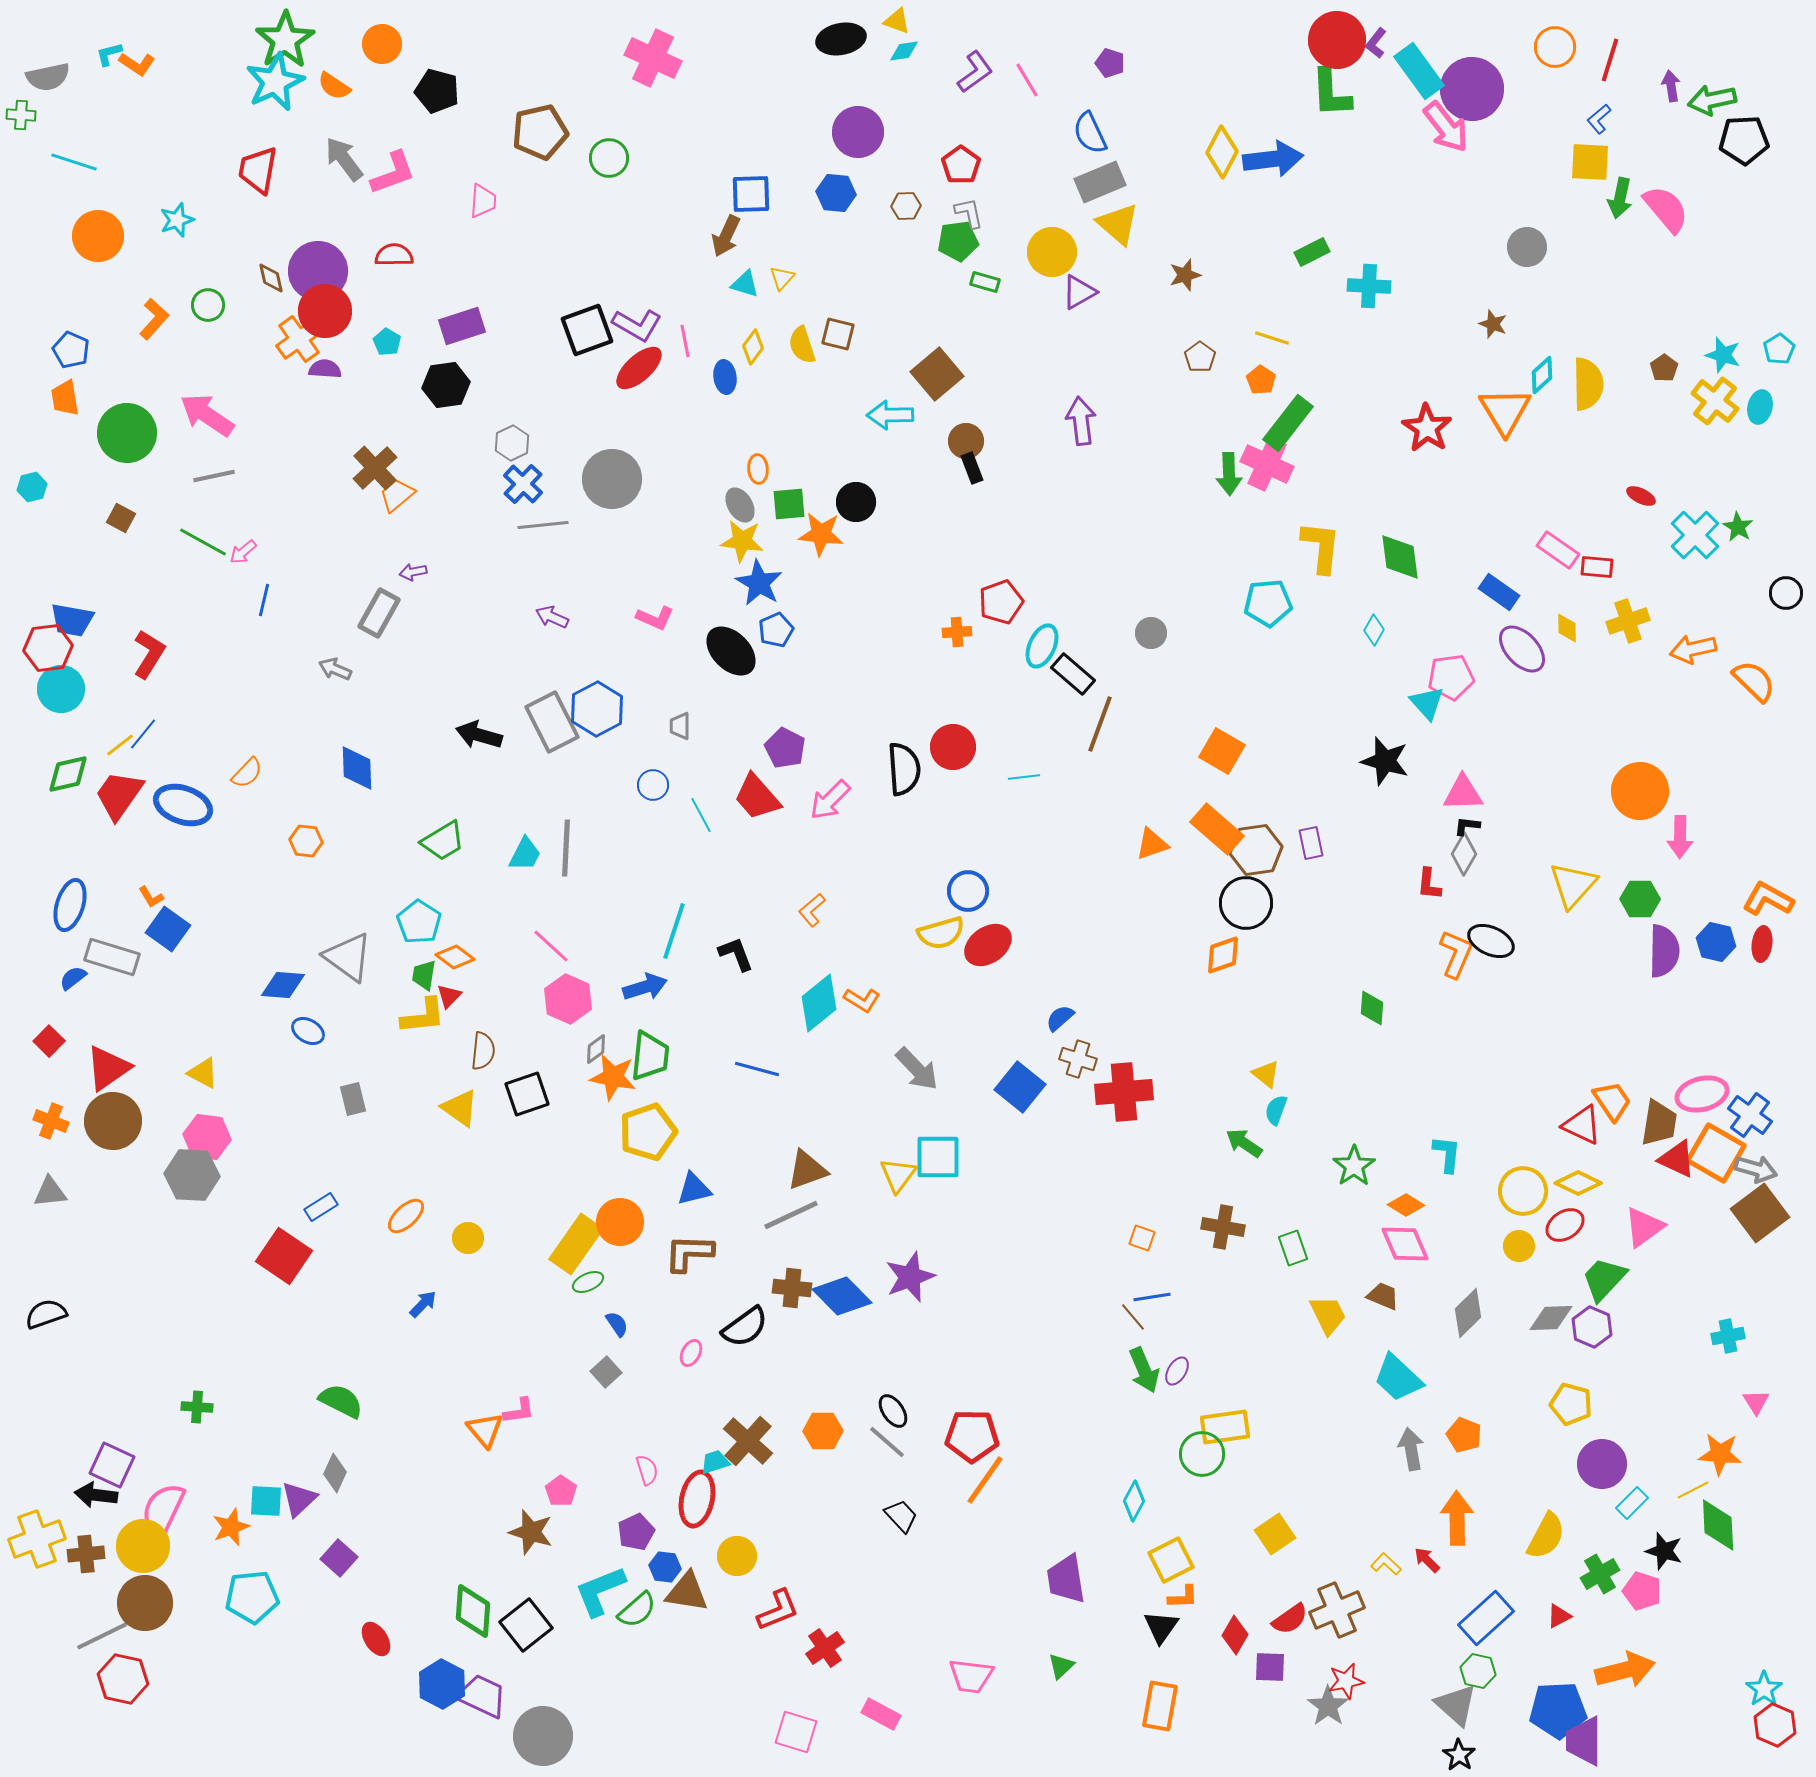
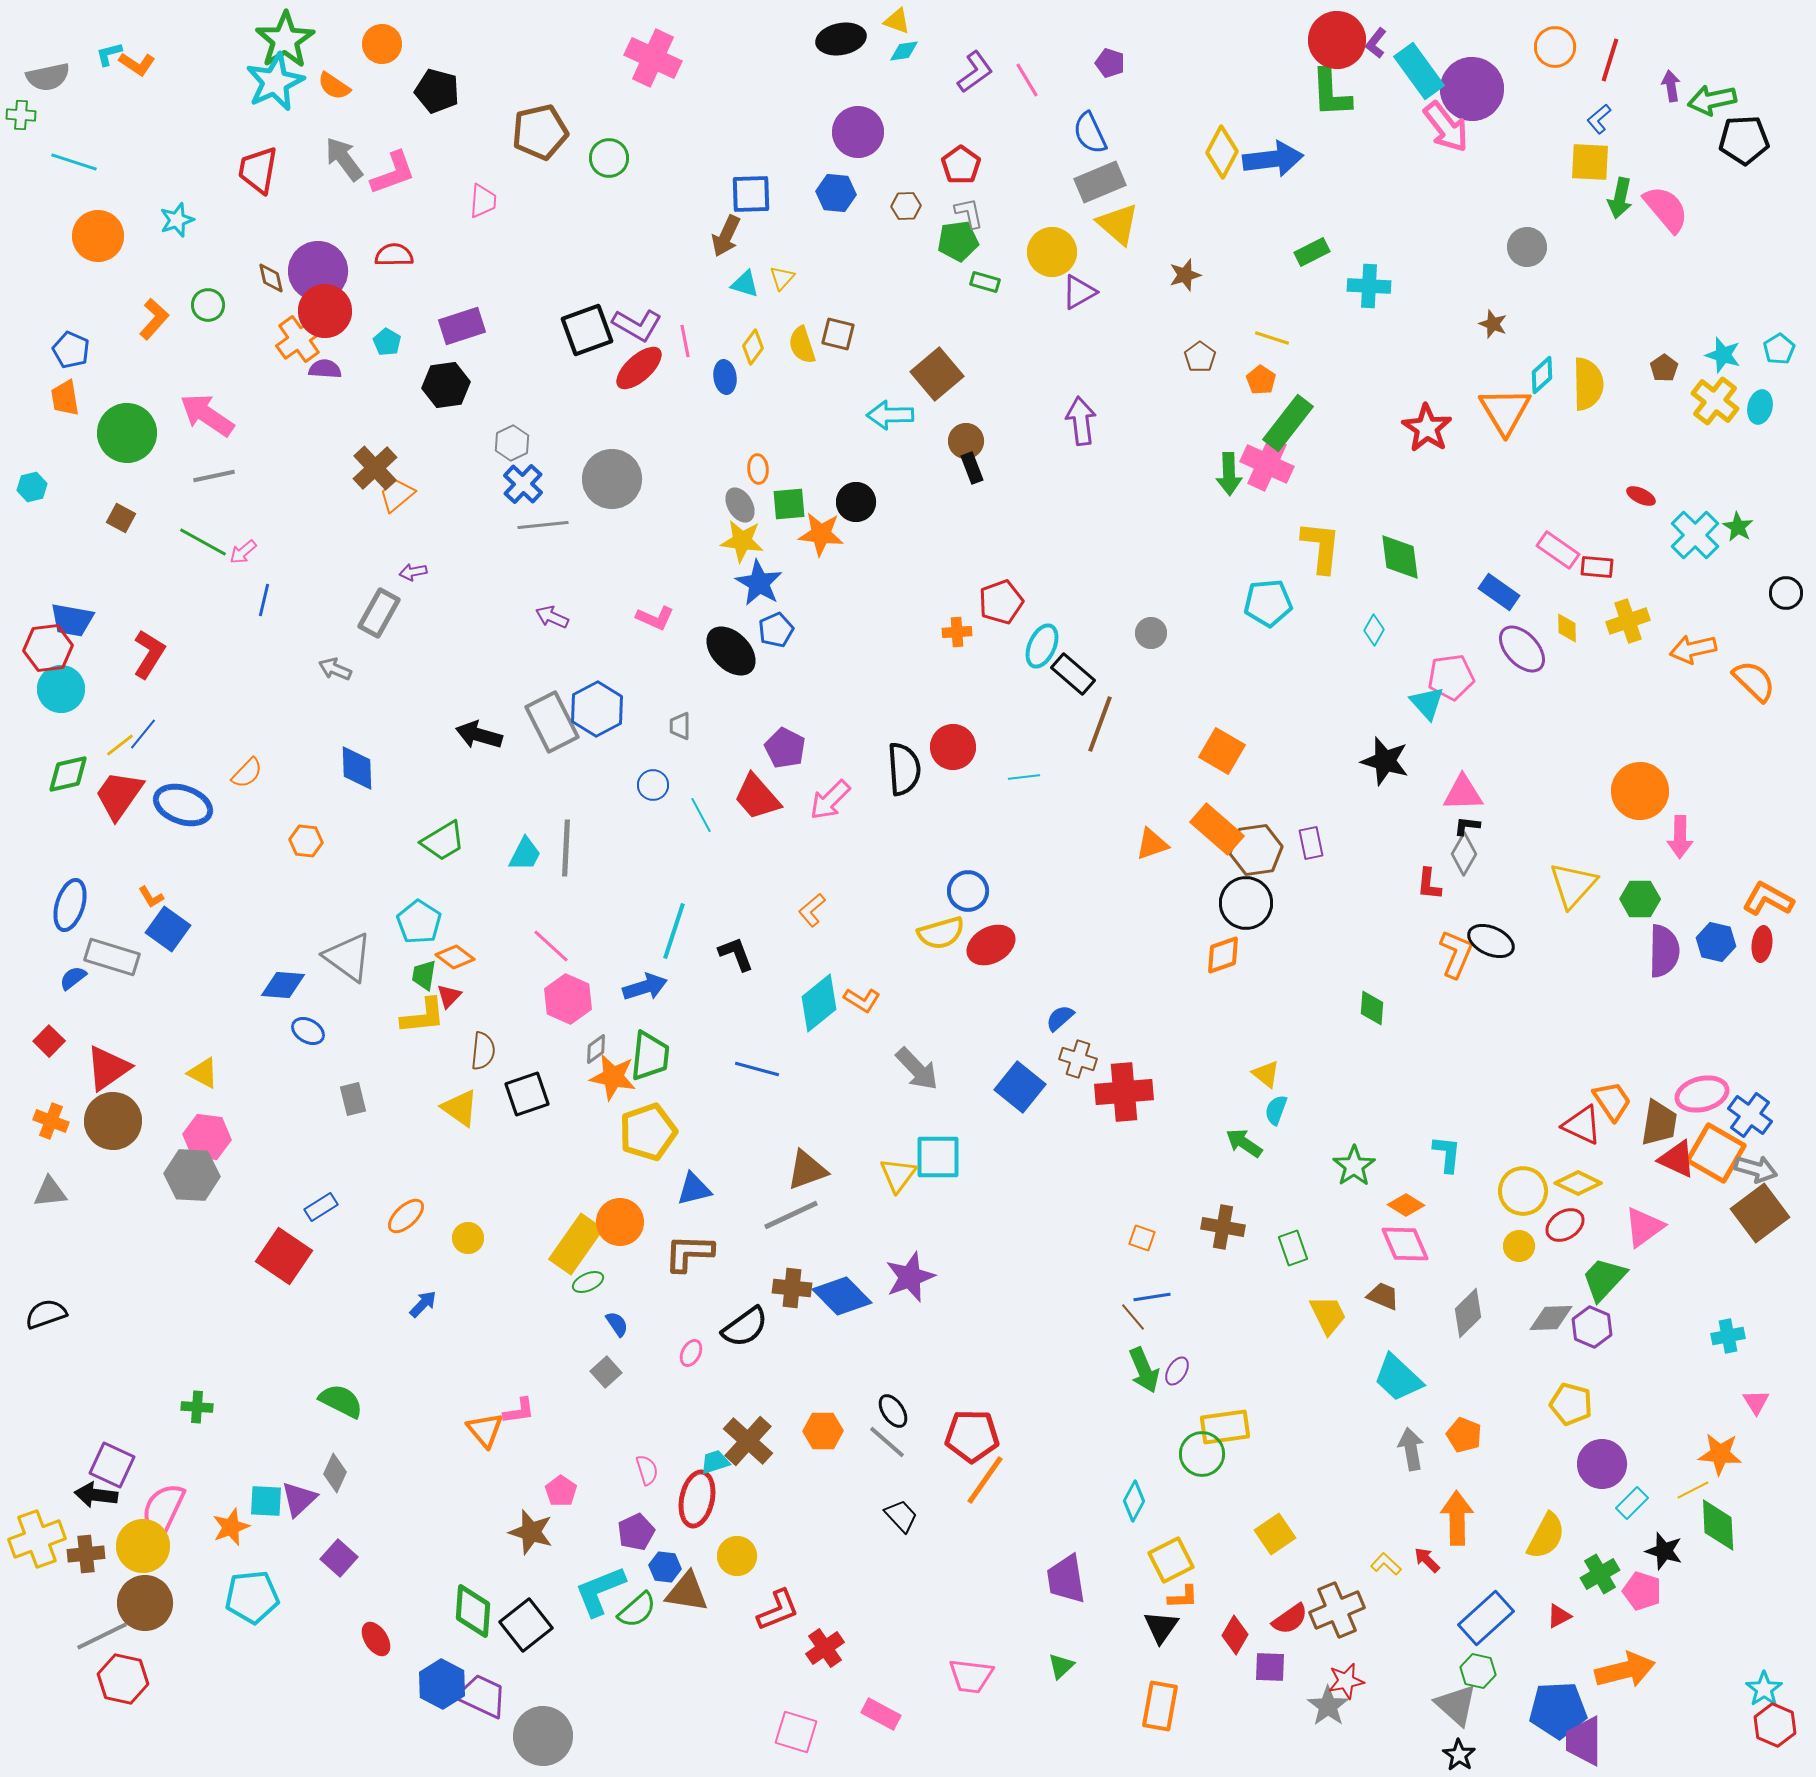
red ellipse at (988, 945): moved 3 px right; rotated 6 degrees clockwise
